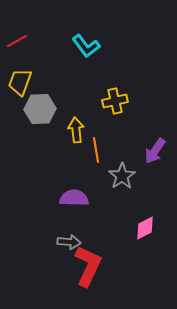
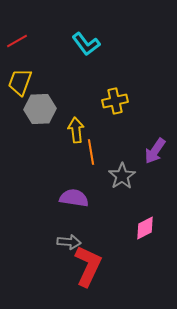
cyan L-shape: moved 2 px up
orange line: moved 5 px left, 2 px down
purple semicircle: rotated 8 degrees clockwise
